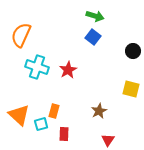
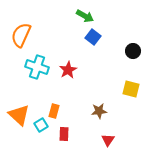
green arrow: moved 10 px left; rotated 12 degrees clockwise
brown star: rotated 21 degrees clockwise
cyan square: moved 1 px down; rotated 16 degrees counterclockwise
